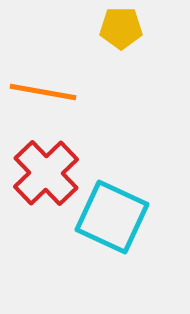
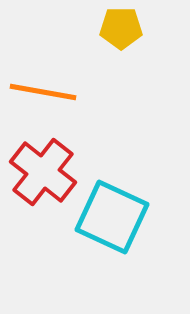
red cross: moved 3 px left, 1 px up; rotated 8 degrees counterclockwise
